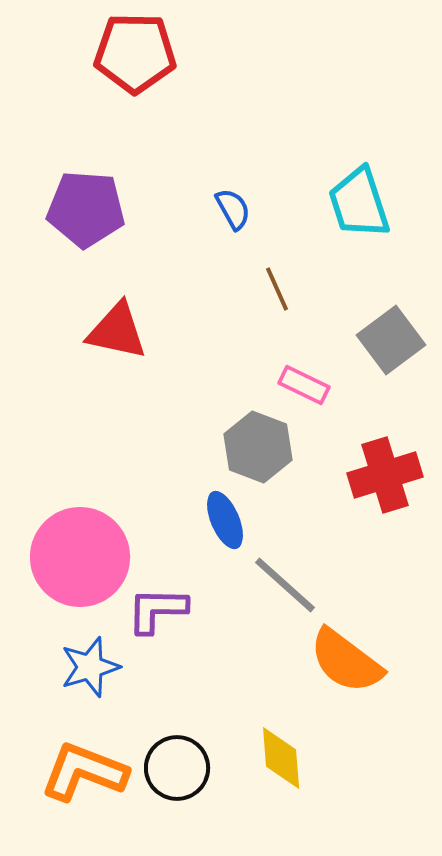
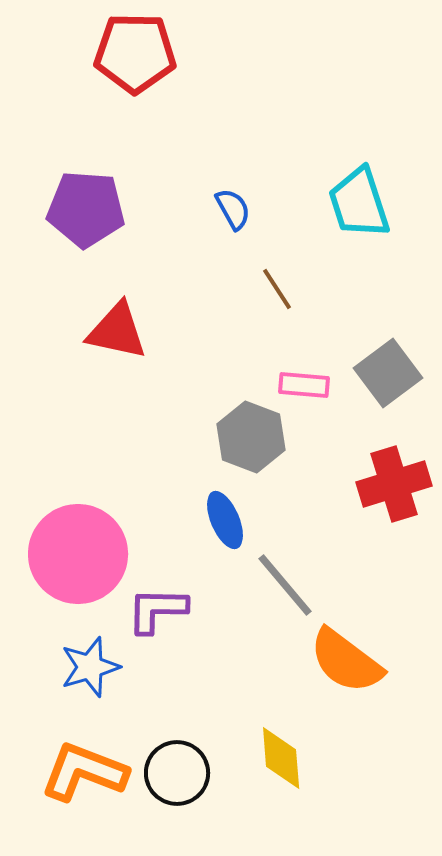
brown line: rotated 9 degrees counterclockwise
gray square: moved 3 px left, 33 px down
pink rectangle: rotated 21 degrees counterclockwise
gray hexagon: moved 7 px left, 10 px up
red cross: moved 9 px right, 9 px down
pink circle: moved 2 px left, 3 px up
gray line: rotated 8 degrees clockwise
black circle: moved 5 px down
